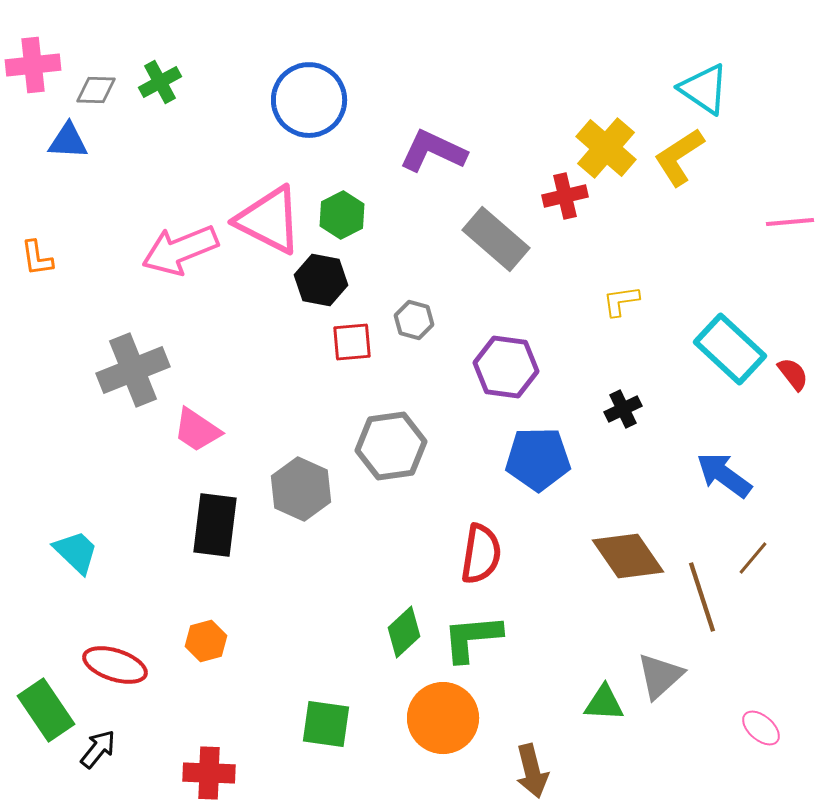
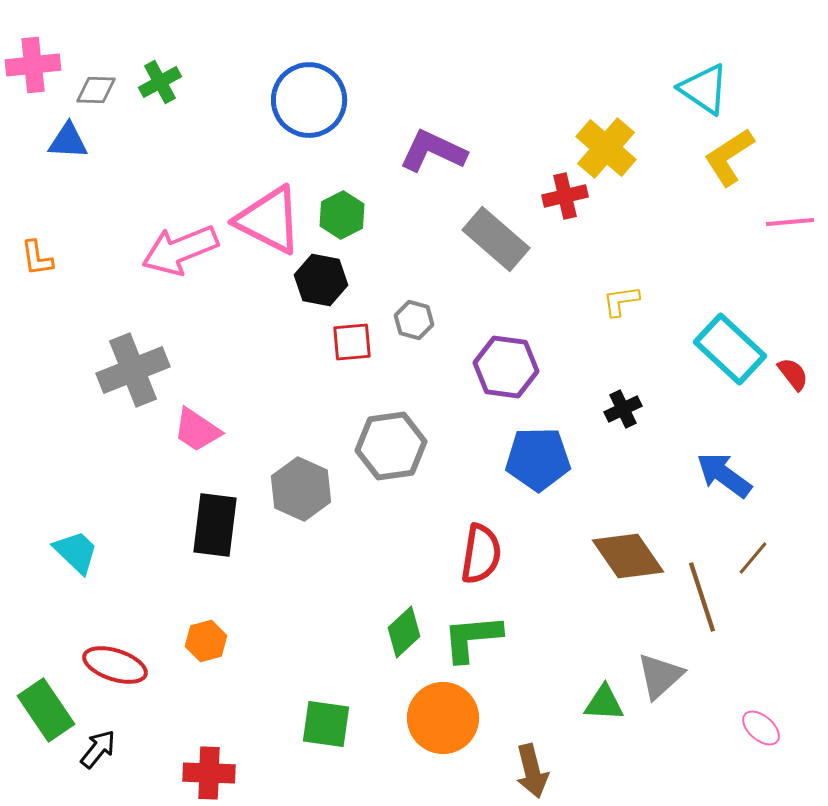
yellow L-shape at (679, 157): moved 50 px right
